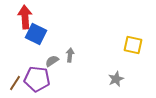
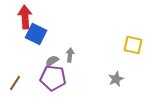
purple pentagon: moved 16 px right, 1 px up
